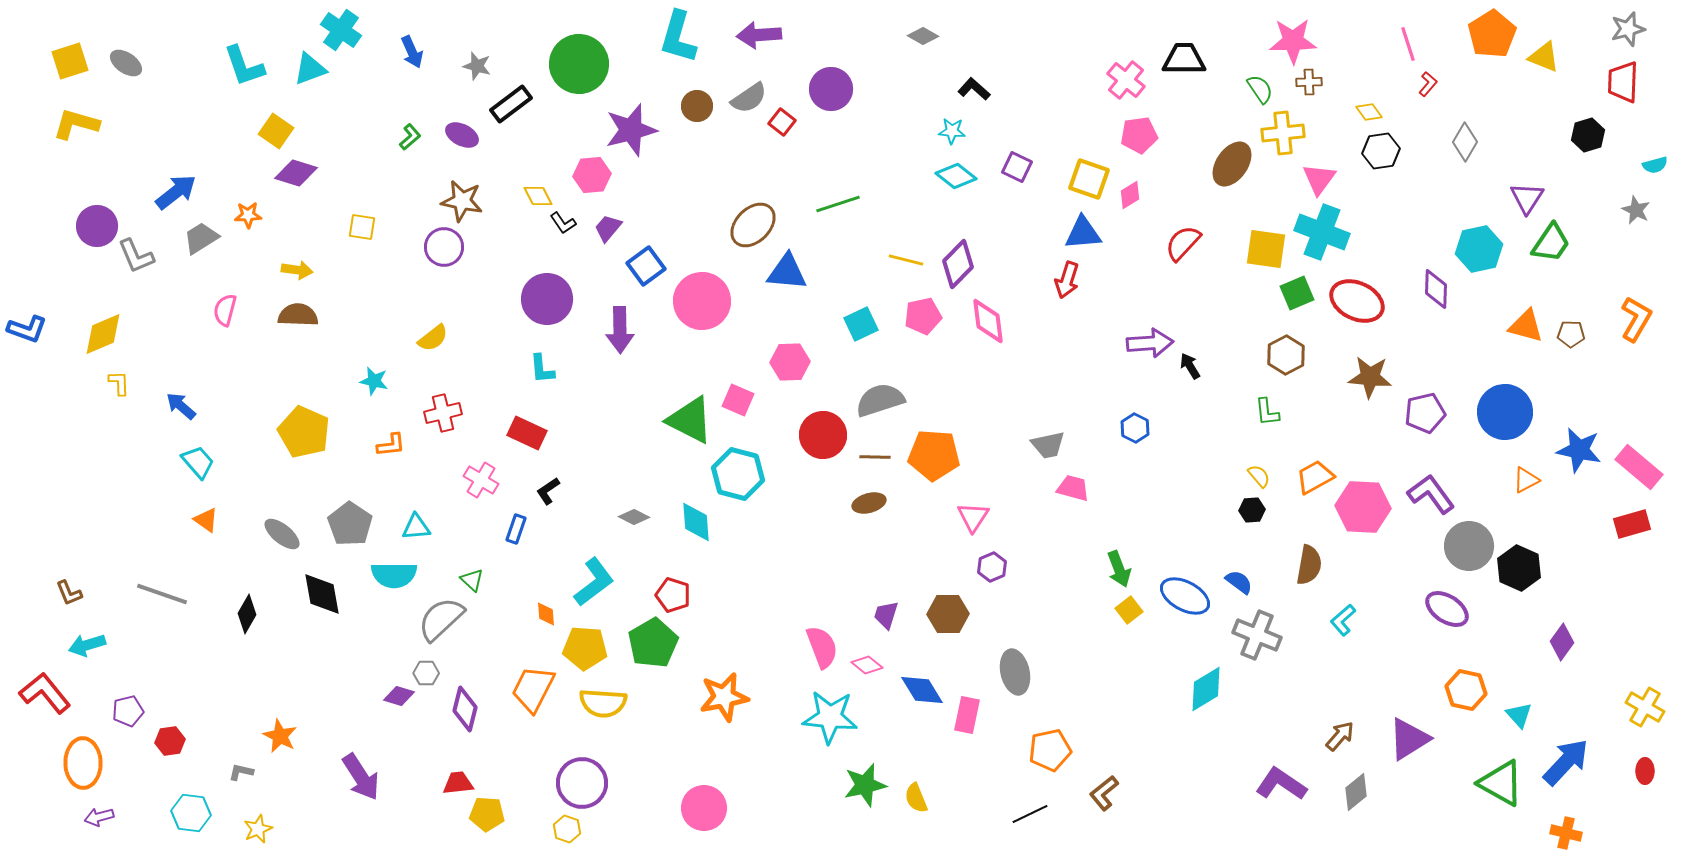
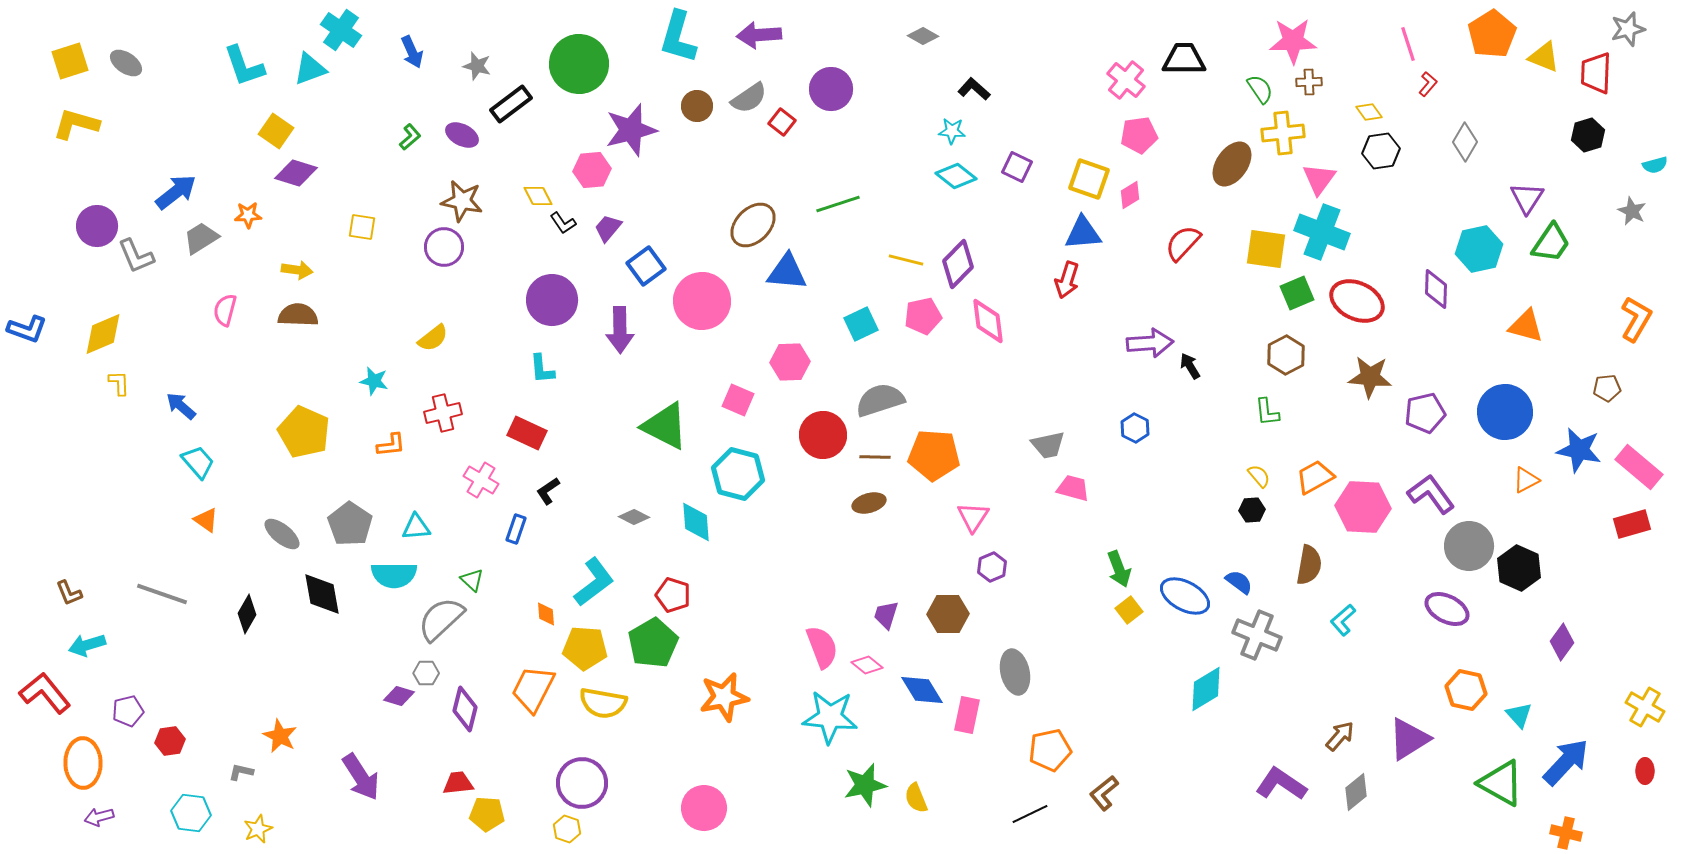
red trapezoid at (1623, 82): moved 27 px left, 9 px up
pink hexagon at (592, 175): moved 5 px up
gray star at (1636, 210): moved 4 px left, 1 px down
purple circle at (547, 299): moved 5 px right, 1 px down
brown pentagon at (1571, 334): moved 36 px right, 54 px down; rotated 8 degrees counterclockwise
green triangle at (690, 420): moved 25 px left, 6 px down
purple ellipse at (1447, 609): rotated 6 degrees counterclockwise
yellow semicircle at (603, 703): rotated 6 degrees clockwise
